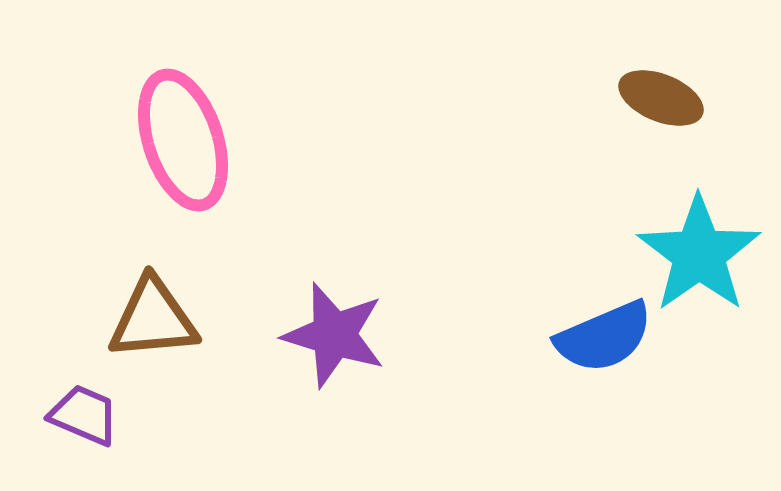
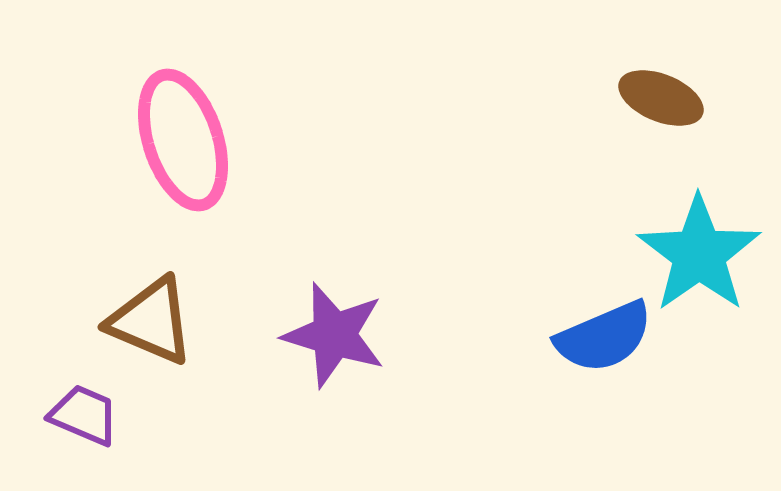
brown triangle: moved 2 px left, 2 px down; rotated 28 degrees clockwise
